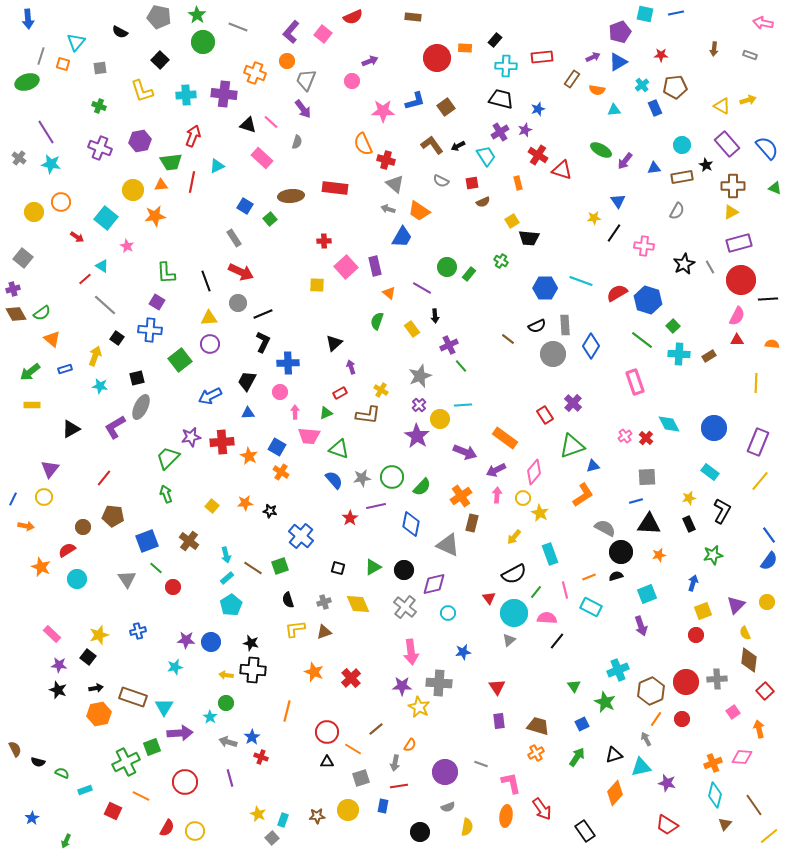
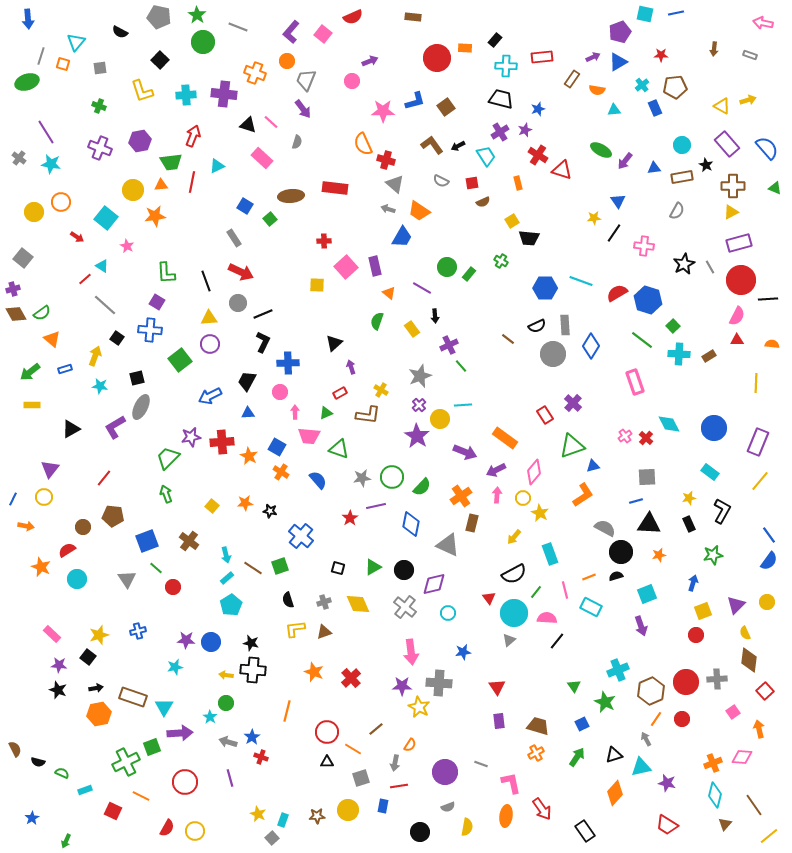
blue semicircle at (334, 480): moved 16 px left
